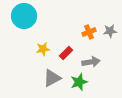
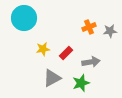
cyan circle: moved 2 px down
orange cross: moved 5 px up
green star: moved 2 px right, 1 px down
